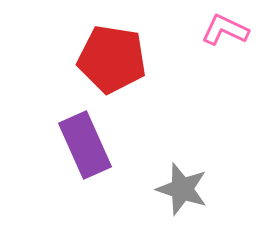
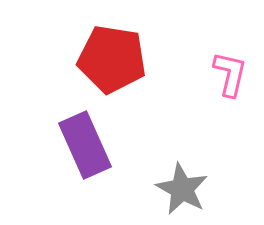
pink L-shape: moved 5 px right, 44 px down; rotated 78 degrees clockwise
gray star: rotated 10 degrees clockwise
